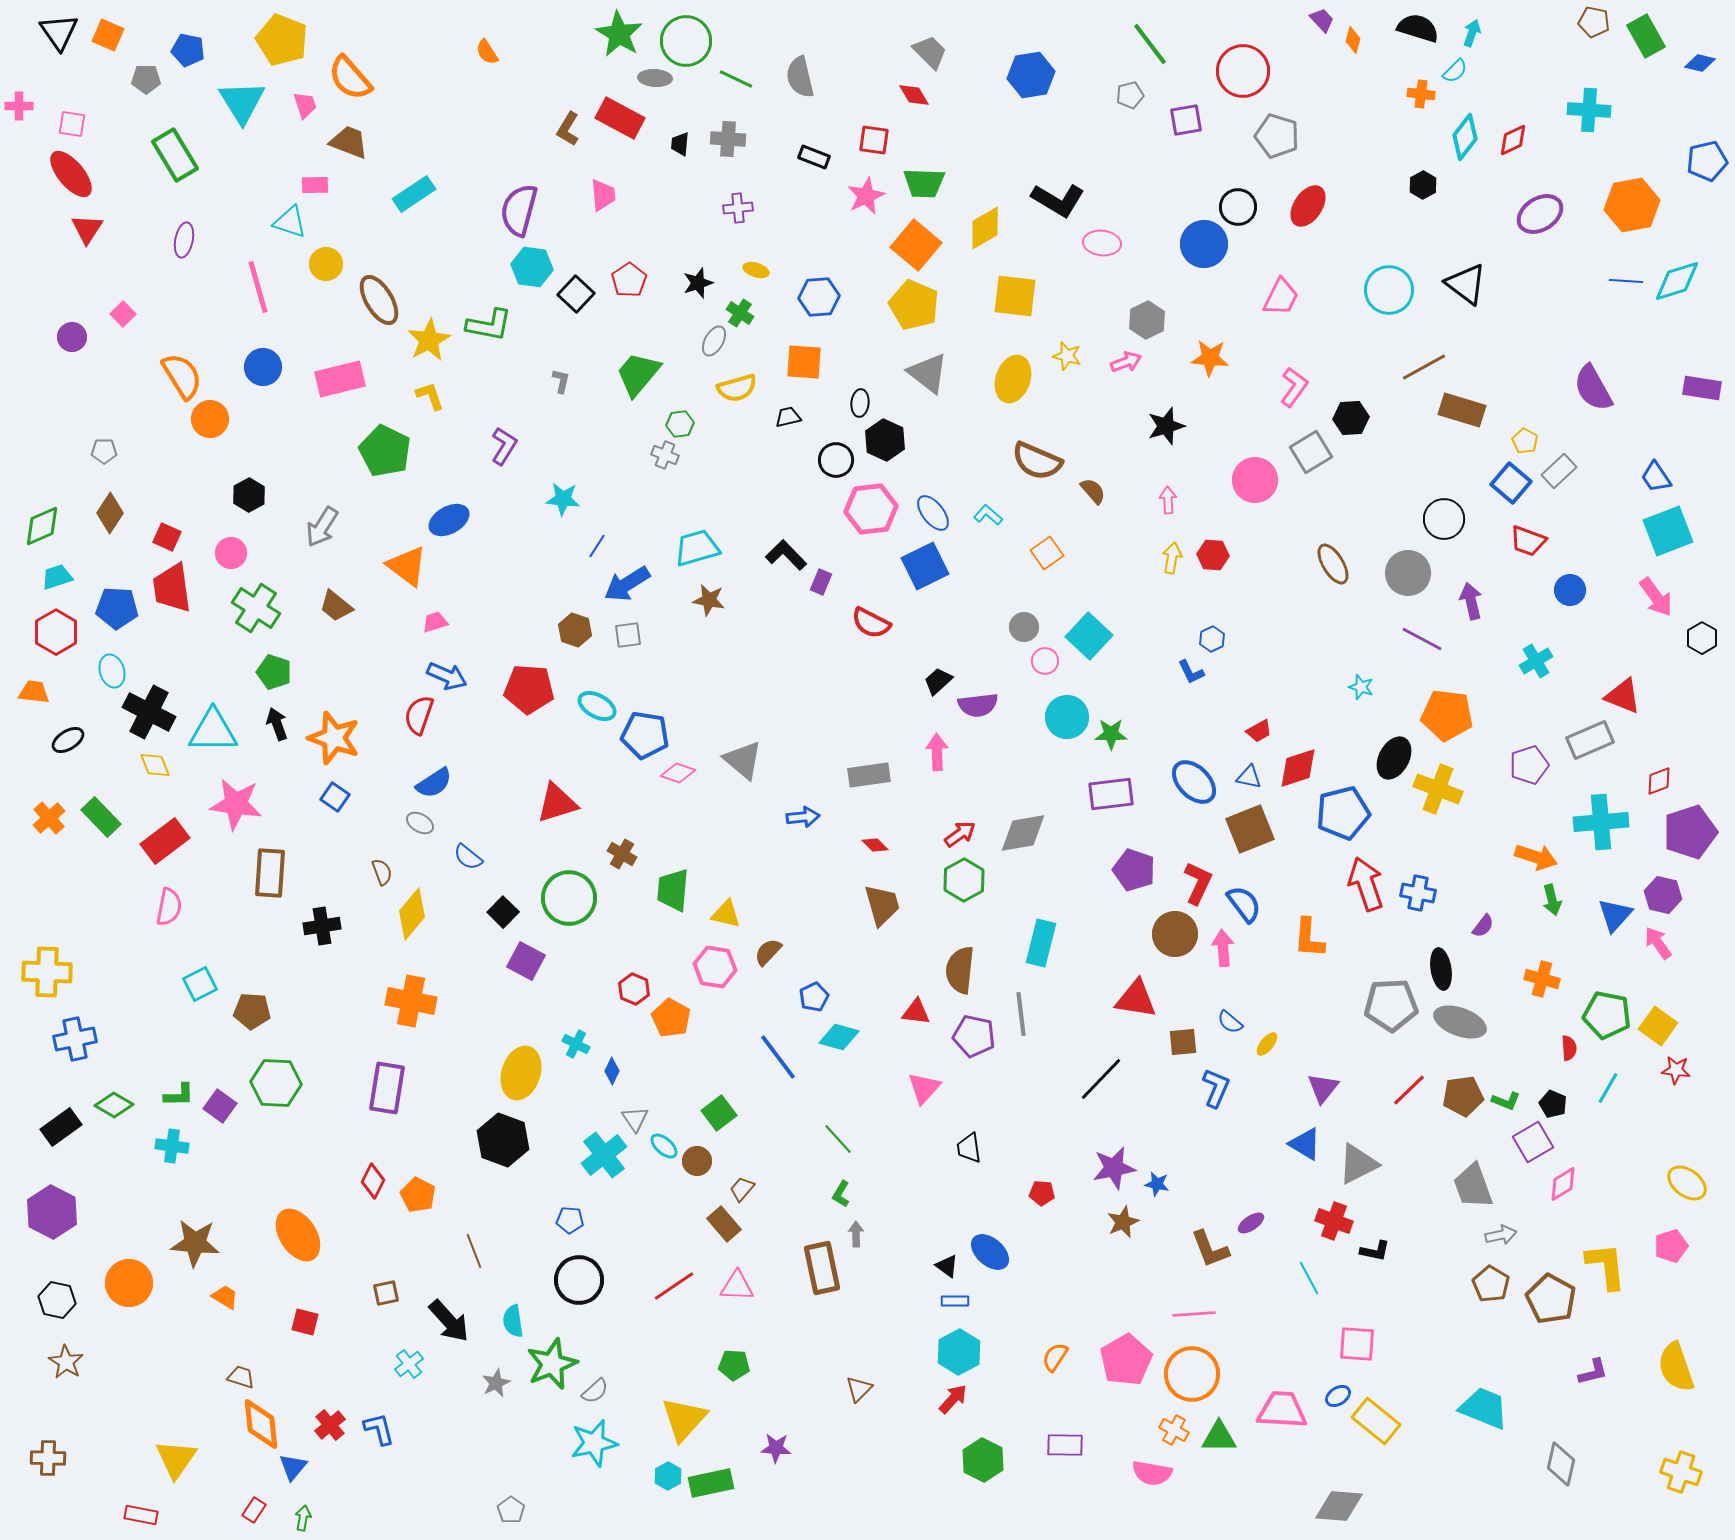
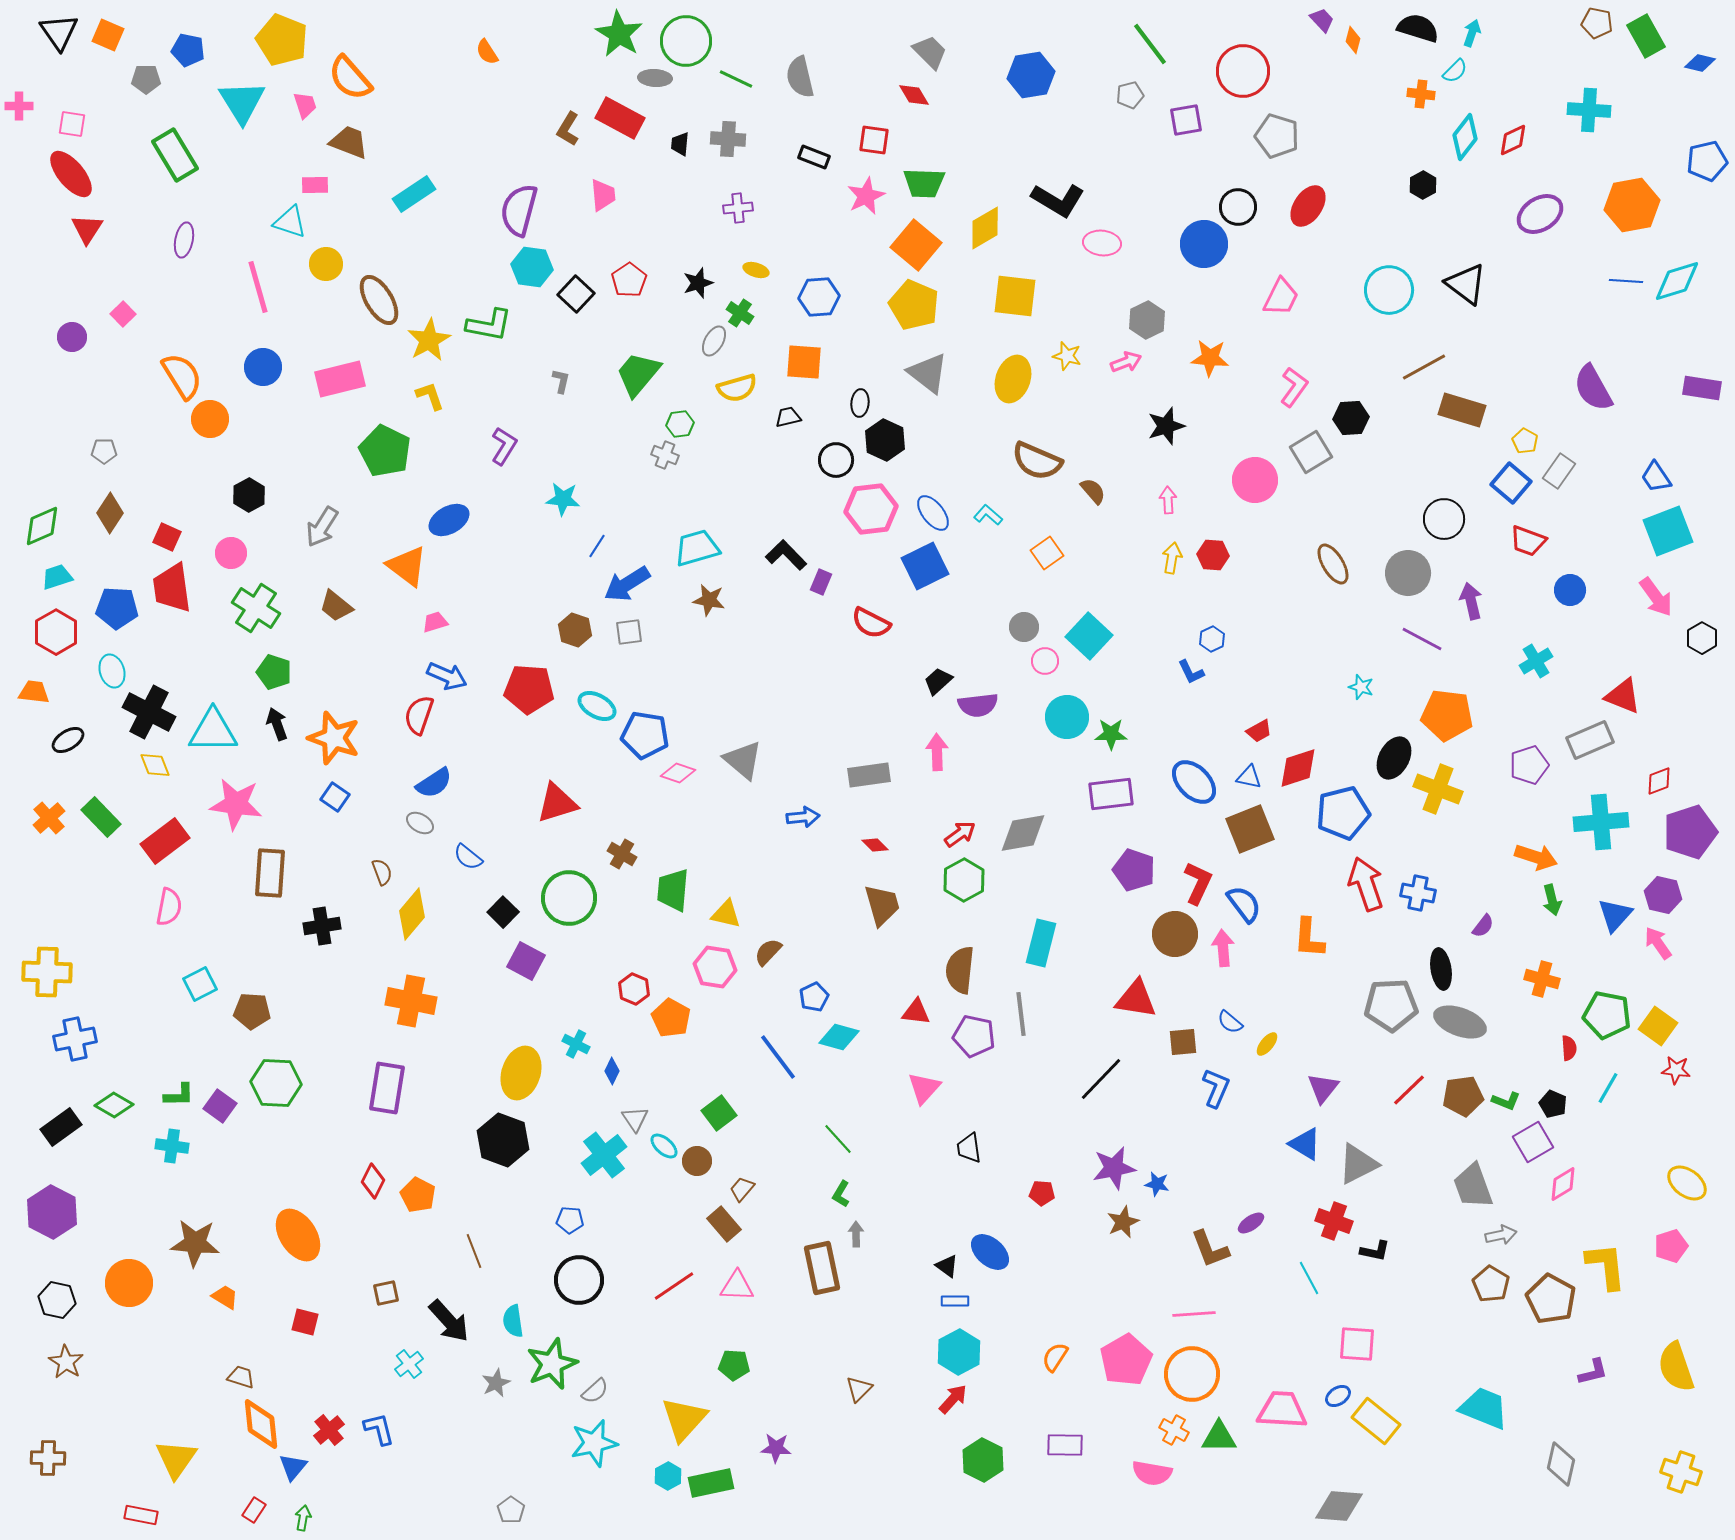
brown pentagon at (1594, 22): moved 3 px right, 1 px down
gray rectangle at (1559, 471): rotated 12 degrees counterclockwise
gray square at (628, 635): moved 1 px right, 3 px up
red cross at (330, 1425): moved 1 px left, 5 px down
